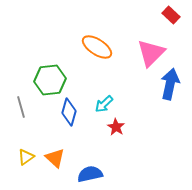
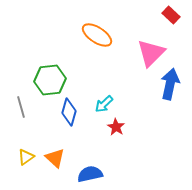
orange ellipse: moved 12 px up
